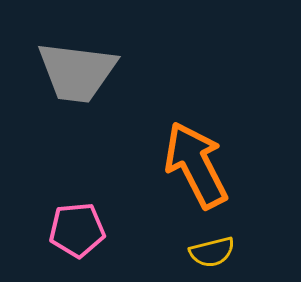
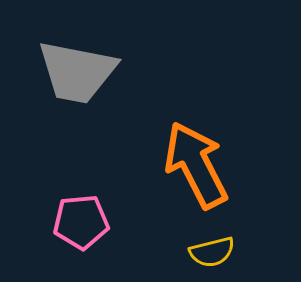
gray trapezoid: rotated 4 degrees clockwise
pink pentagon: moved 4 px right, 8 px up
